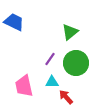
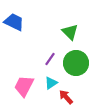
green triangle: rotated 36 degrees counterclockwise
cyan triangle: moved 1 px left, 1 px down; rotated 32 degrees counterclockwise
pink trapezoid: rotated 40 degrees clockwise
